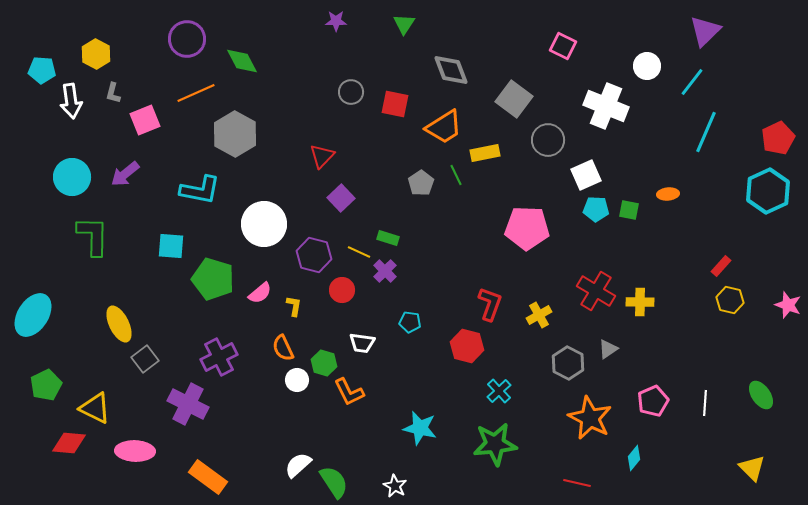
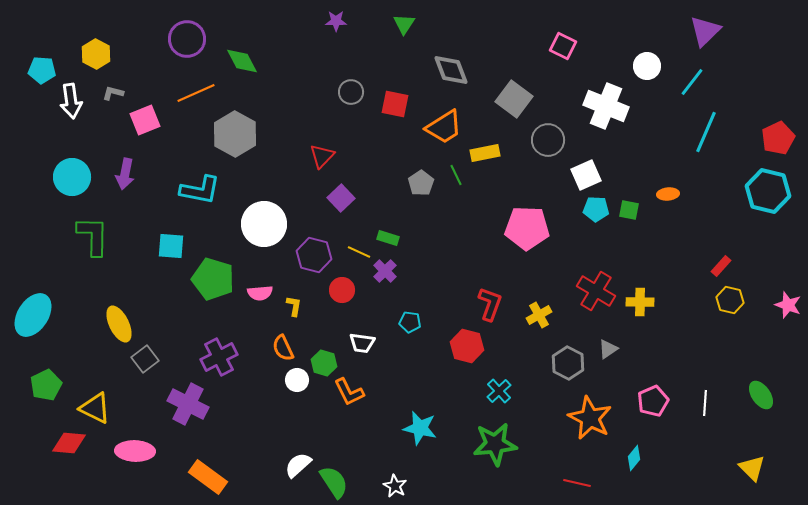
gray L-shape at (113, 93): rotated 90 degrees clockwise
purple arrow at (125, 174): rotated 40 degrees counterclockwise
cyan hexagon at (768, 191): rotated 21 degrees counterclockwise
pink semicircle at (260, 293): rotated 35 degrees clockwise
